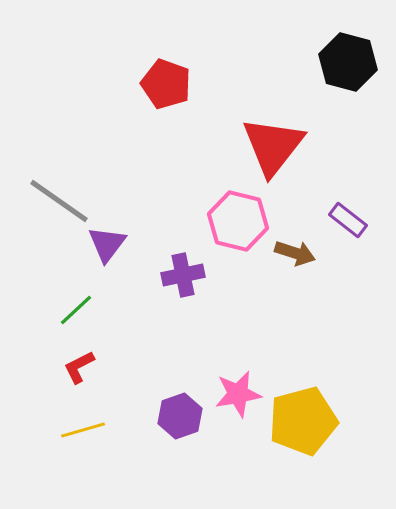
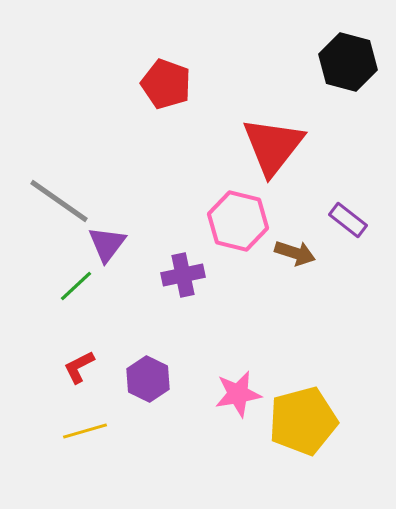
green line: moved 24 px up
purple hexagon: moved 32 px left, 37 px up; rotated 15 degrees counterclockwise
yellow line: moved 2 px right, 1 px down
